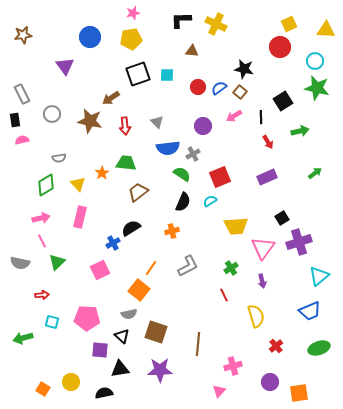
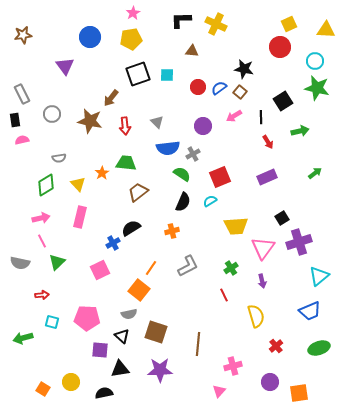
pink star at (133, 13): rotated 16 degrees counterclockwise
brown arrow at (111, 98): rotated 18 degrees counterclockwise
